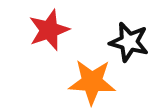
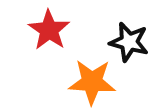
red star: rotated 18 degrees counterclockwise
